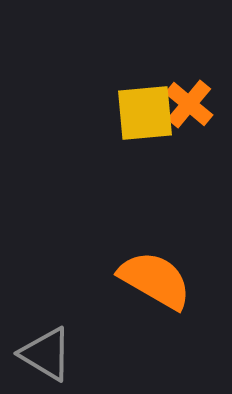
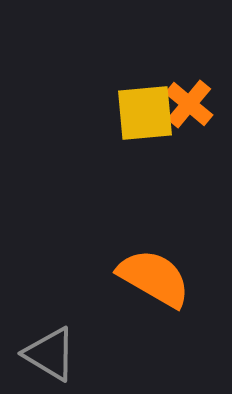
orange semicircle: moved 1 px left, 2 px up
gray triangle: moved 4 px right
